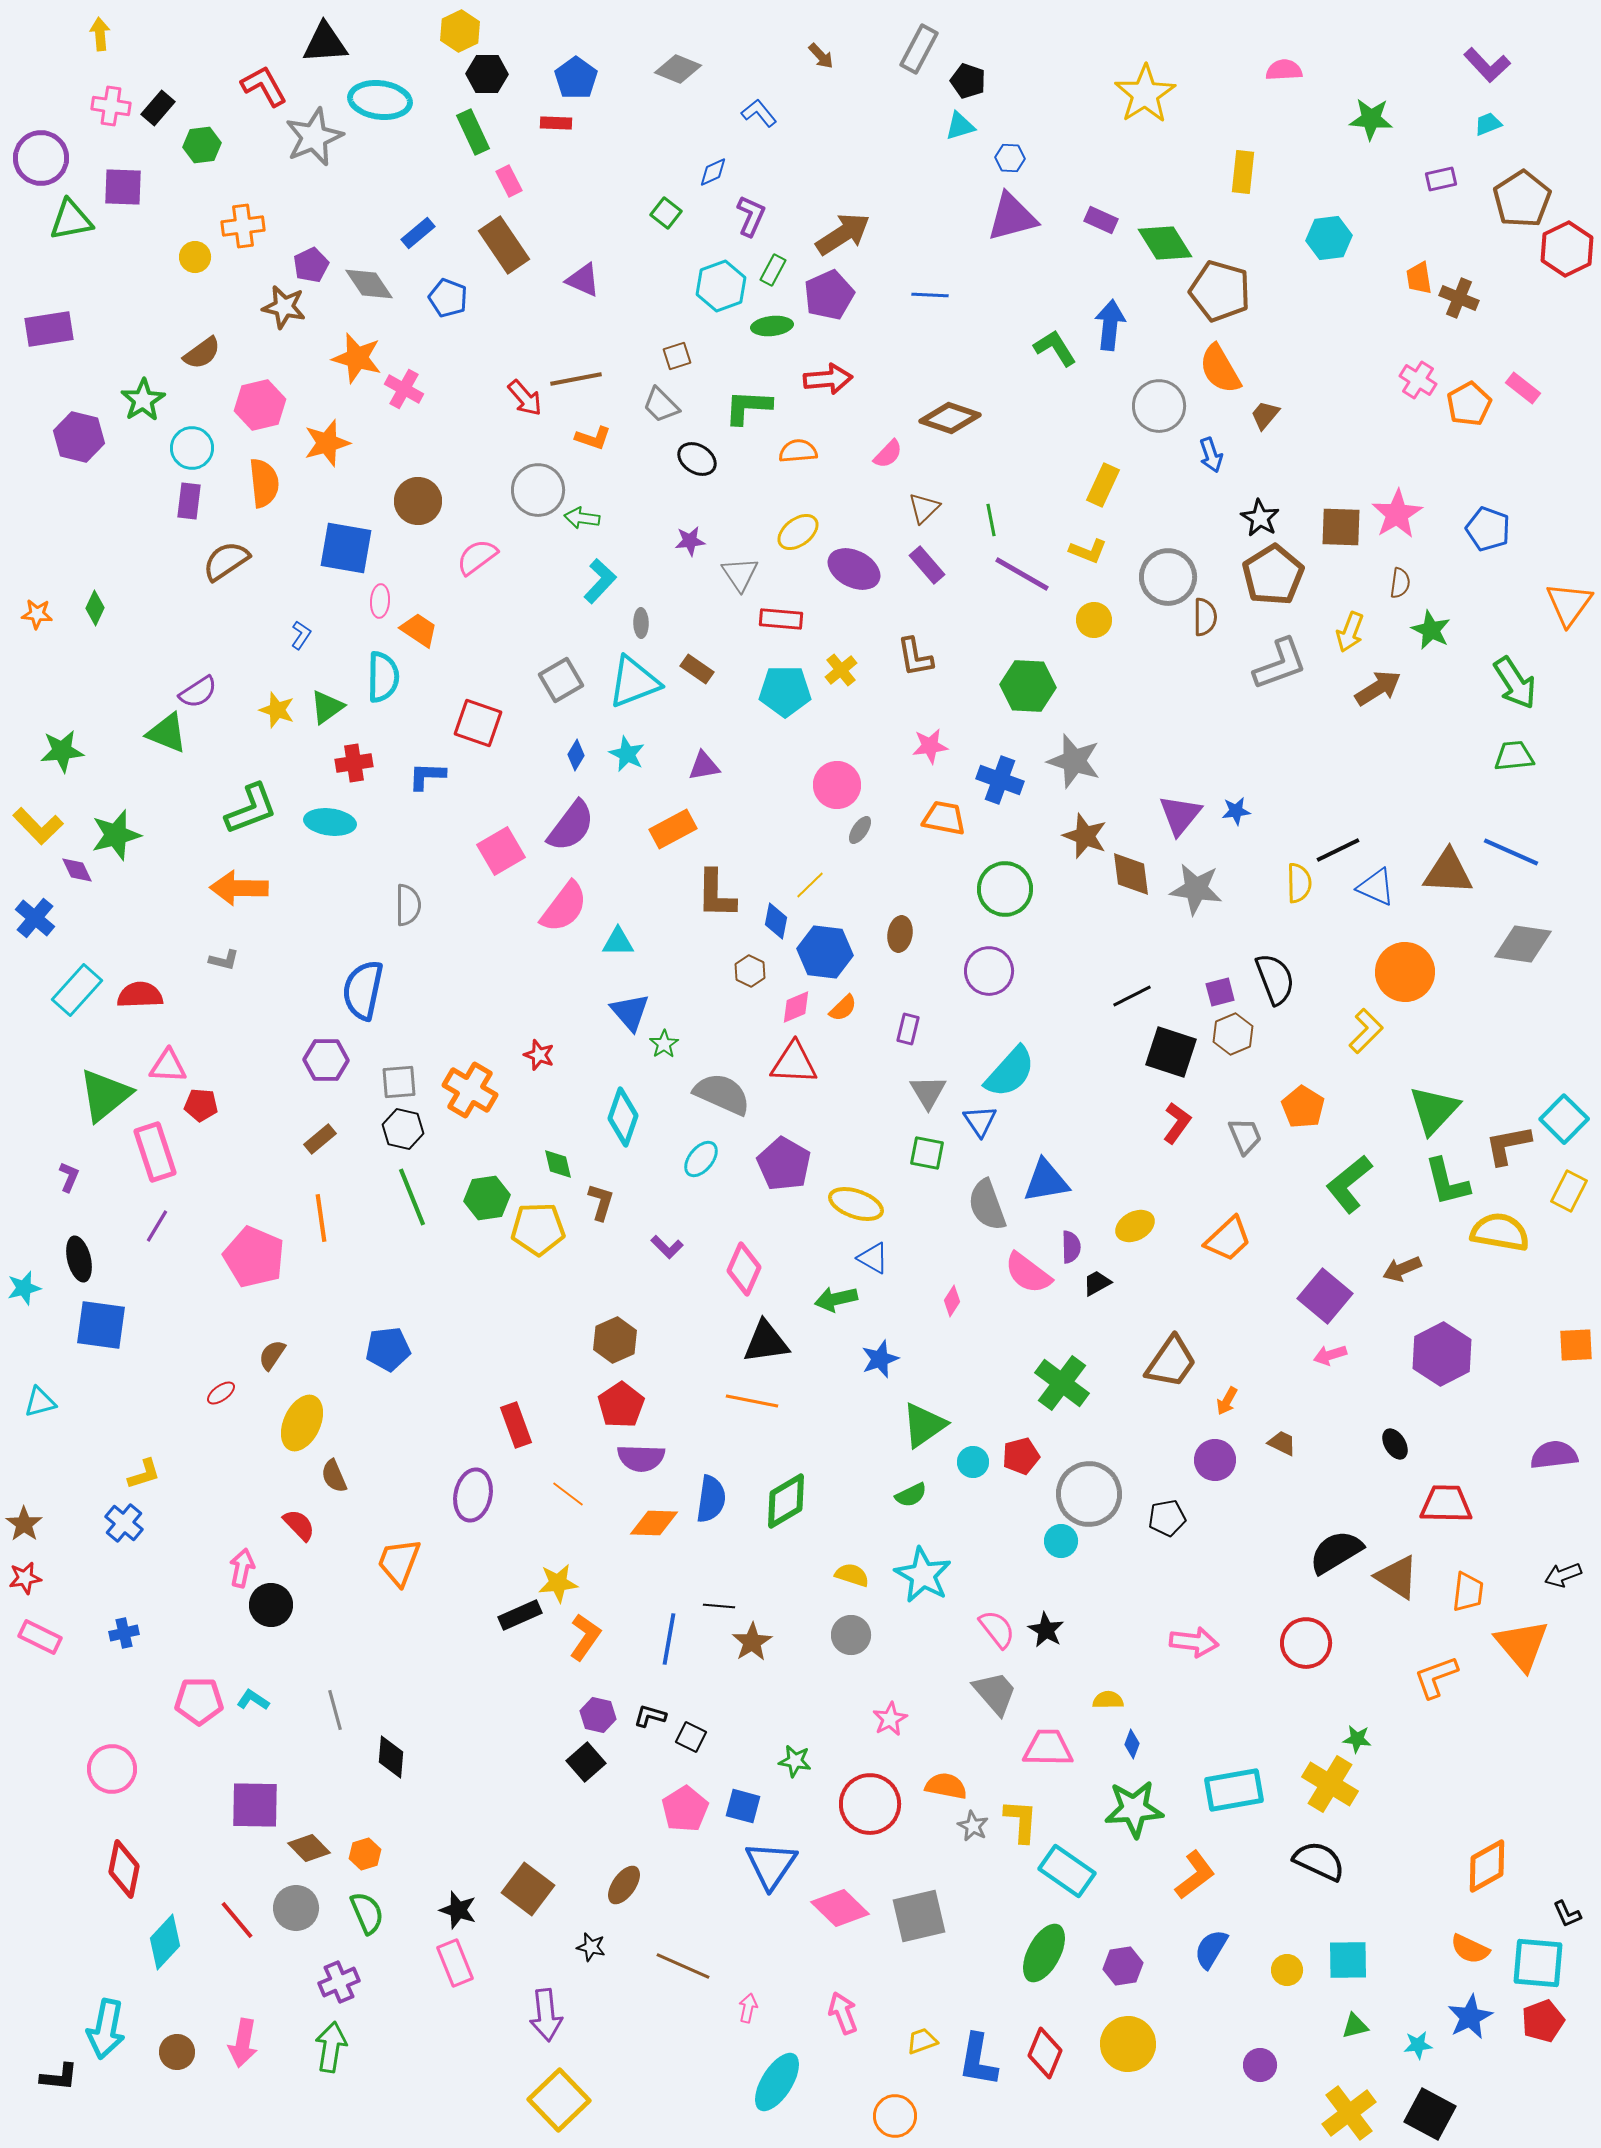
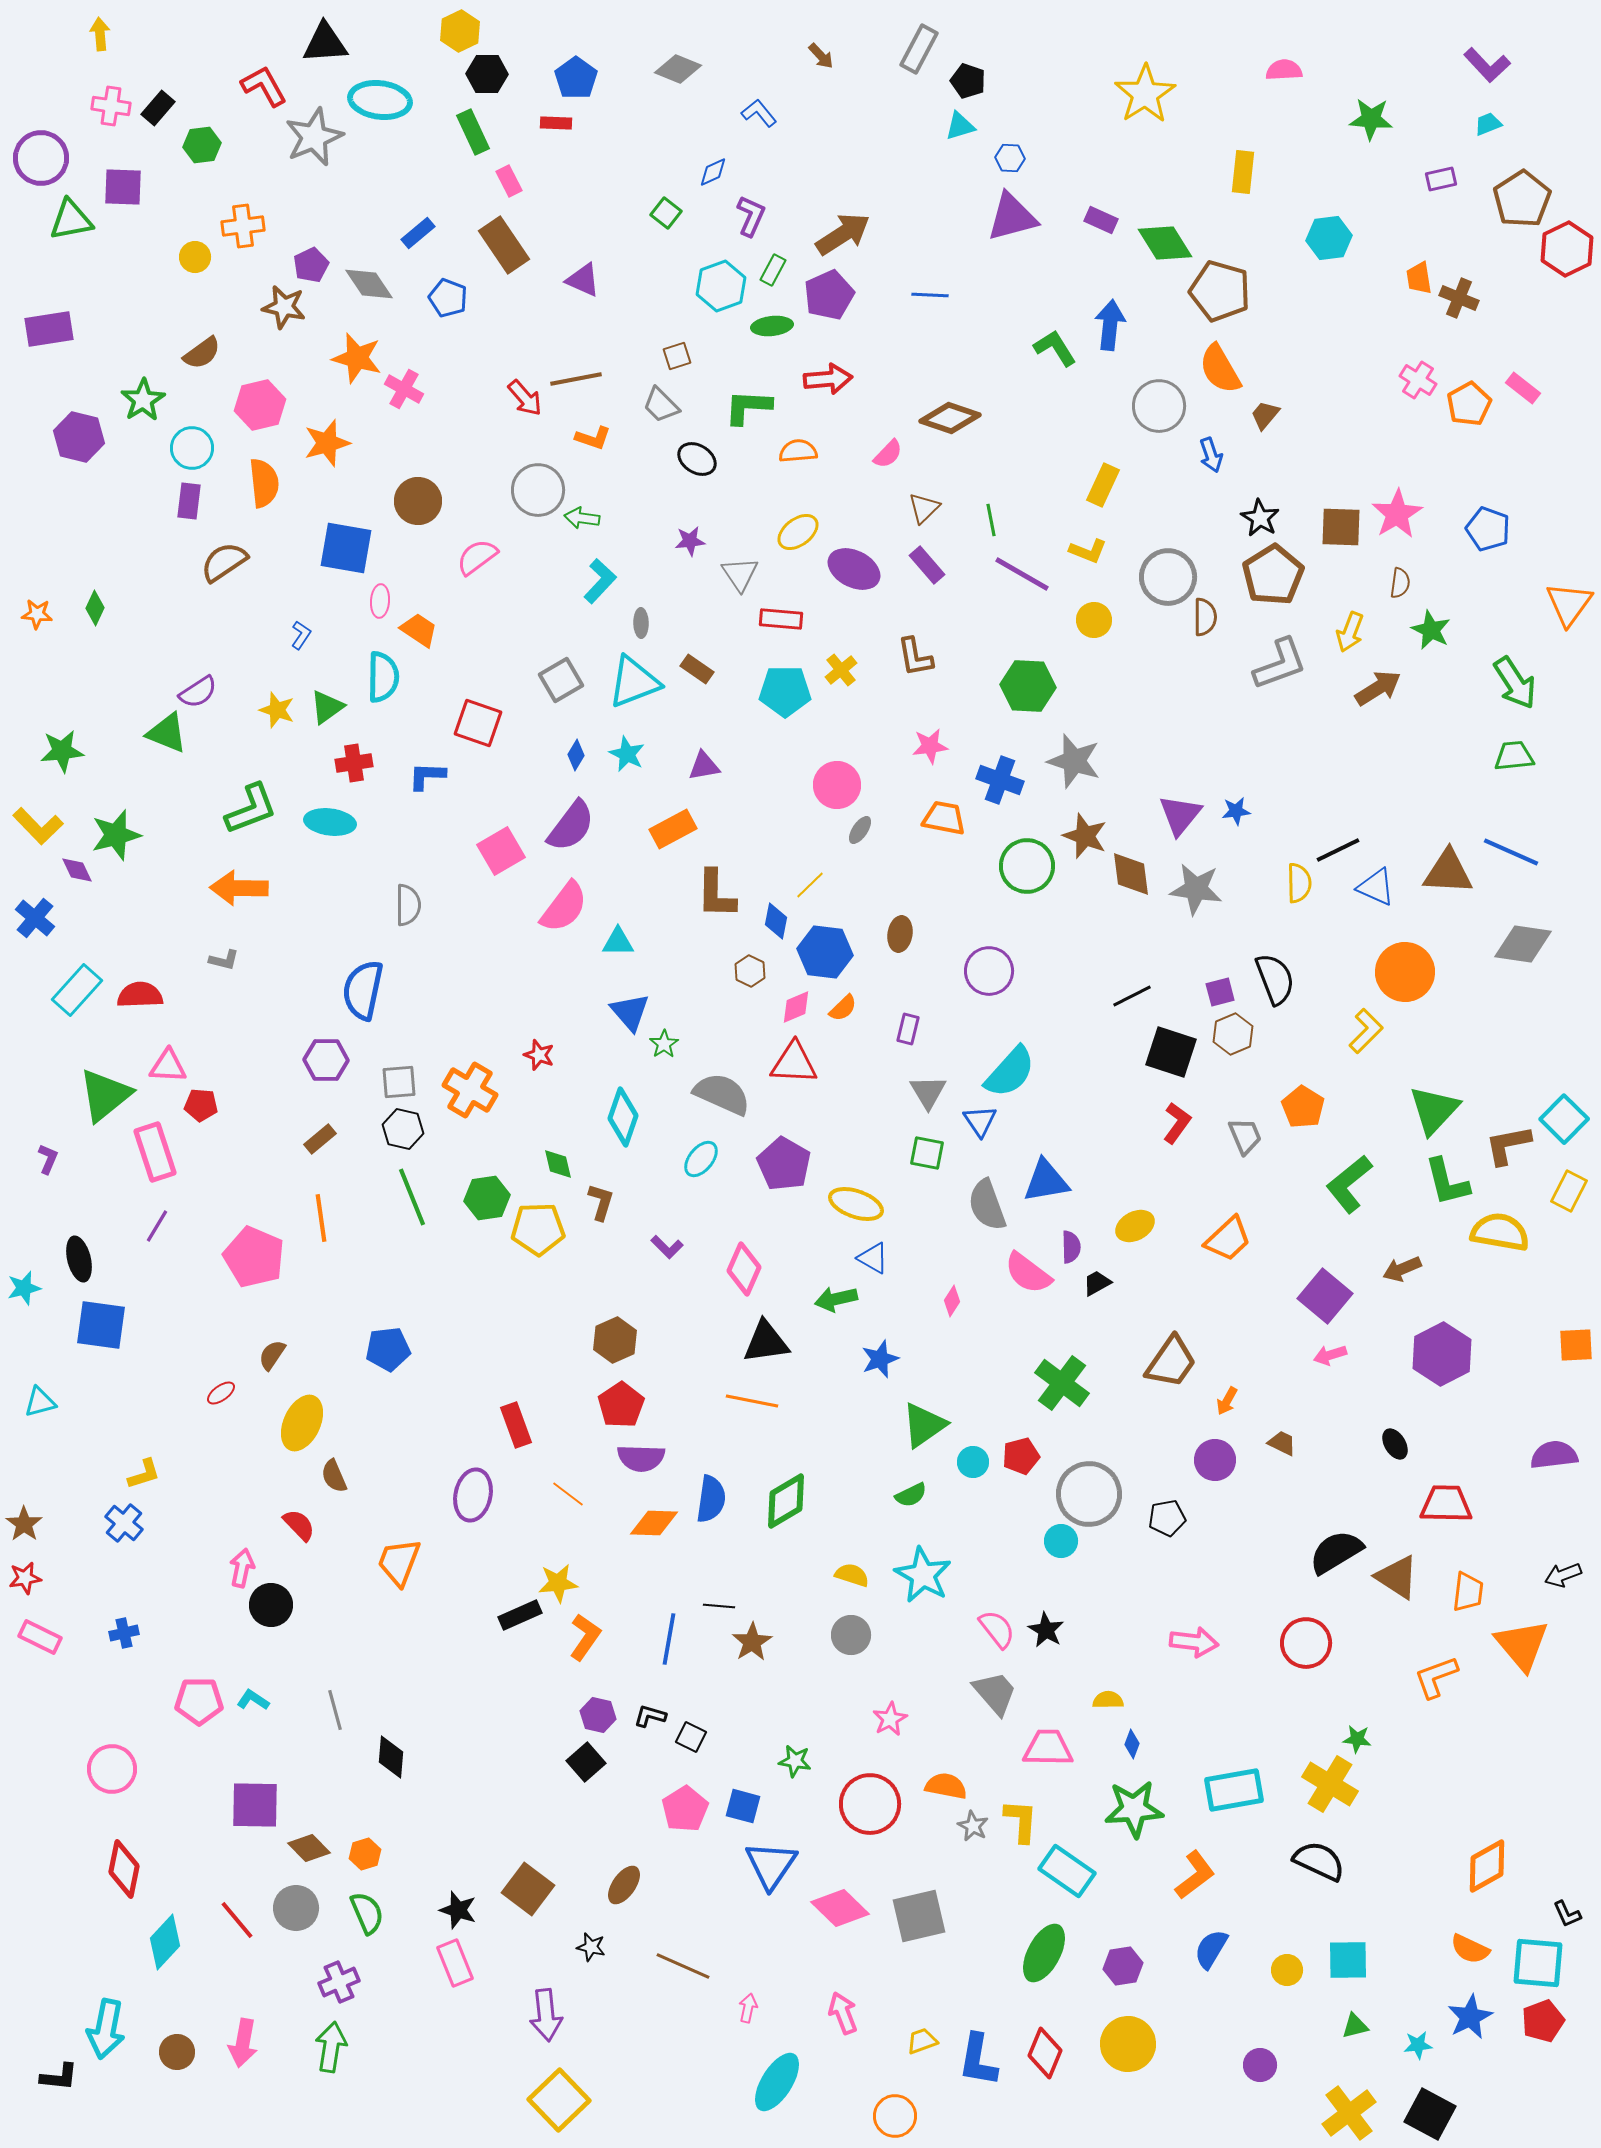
brown semicircle at (226, 561): moved 2 px left, 1 px down
green circle at (1005, 889): moved 22 px right, 23 px up
purple L-shape at (69, 1177): moved 21 px left, 18 px up
